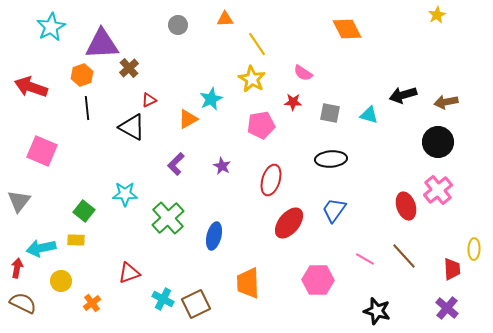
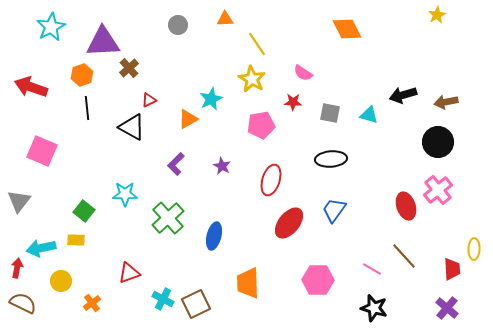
purple triangle at (102, 44): moved 1 px right, 2 px up
pink line at (365, 259): moved 7 px right, 10 px down
black star at (377, 311): moved 3 px left, 3 px up
